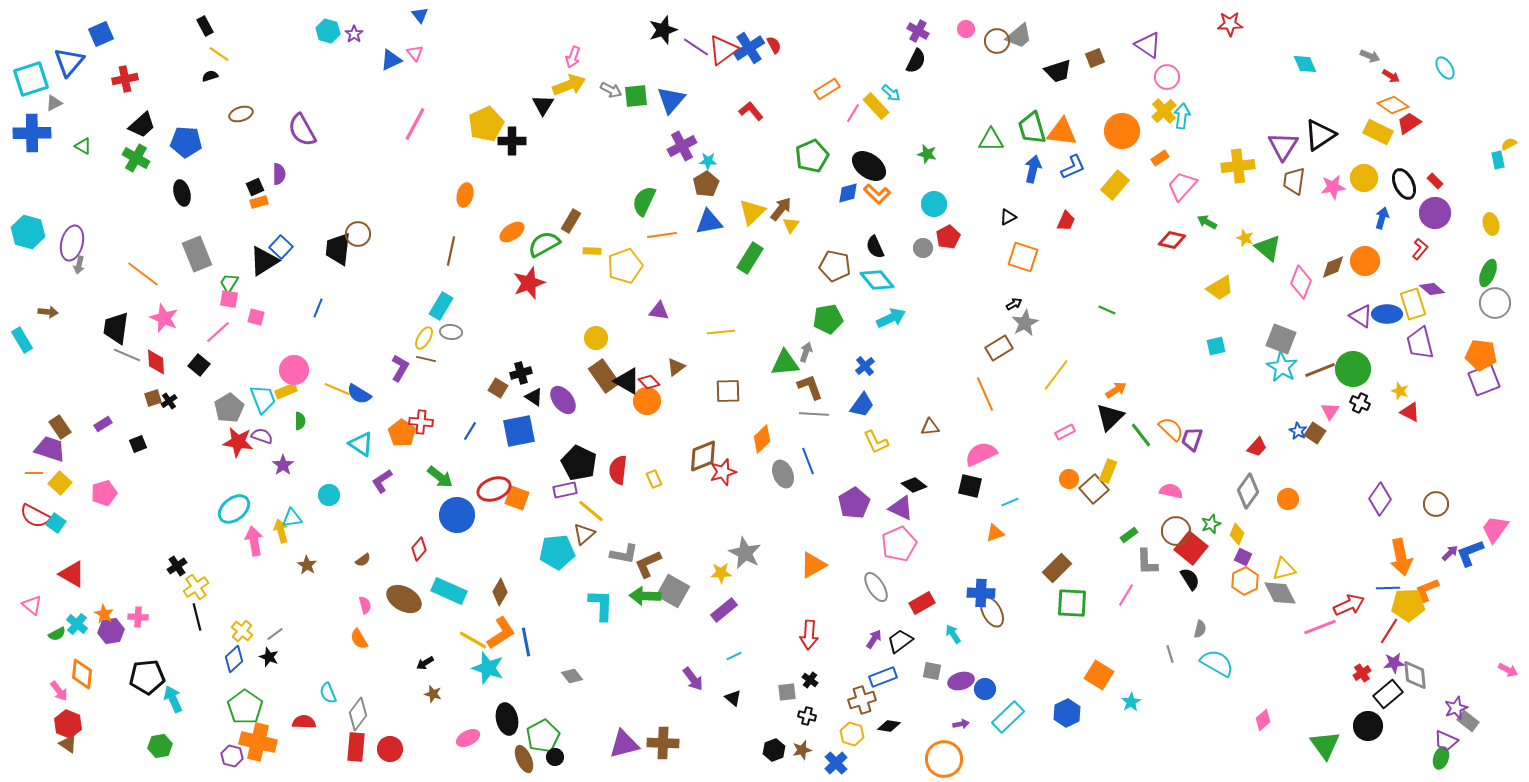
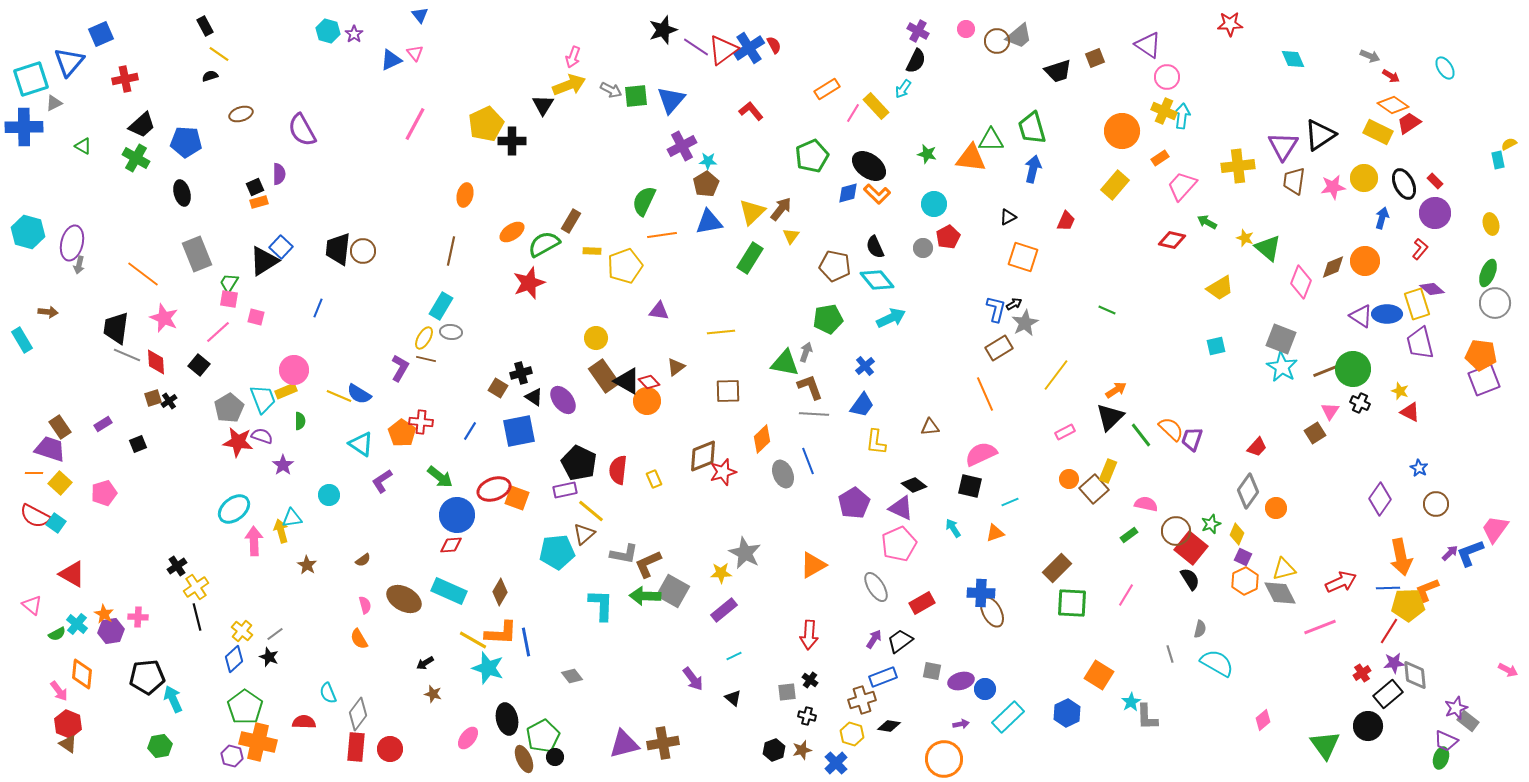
cyan diamond at (1305, 64): moved 12 px left, 5 px up
cyan arrow at (891, 93): moved 12 px right, 4 px up; rotated 84 degrees clockwise
yellow cross at (1164, 111): rotated 25 degrees counterclockwise
orange triangle at (1062, 132): moved 91 px left, 26 px down
blue cross at (32, 133): moved 8 px left, 6 px up
blue L-shape at (1073, 167): moved 77 px left, 142 px down; rotated 52 degrees counterclockwise
yellow triangle at (791, 225): moved 11 px down
brown circle at (358, 234): moved 5 px right, 17 px down
yellow rectangle at (1413, 304): moved 4 px right
green triangle at (785, 363): rotated 16 degrees clockwise
brown line at (1320, 370): moved 8 px right
yellow line at (337, 389): moved 2 px right, 7 px down
blue star at (1298, 431): moved 121 px right, 37 px down
brown square at (1315, 433): rotated 25 degrees clockwise
yellow L-shape at (876, 442): rotated 32 degrees clockwise
pink semicircle at (1171, 491): moved 25 px left, 13 px down
orange circle at (1288, 499): moved 12 px left, 9 px down
pink arrow at (254, 541): rotated 8 degrees clockwise
red diamond at (419, 549): moved 32 px right, 4 px up; rotated 45 degrees clockwise
gray L-shape at (1147, 562): moved 155 px down
red arrow at (1349, 605): moved 8 px left, 23 px up
orange L-shape at (501, 633): rotated 36 degrees clockwise
cyan arrow at (953, 634): moved 106 px up
pink ellipse at (468, 738): rotated 25 degrees counterclockwise
brown cross at (663, 743): rotated 12 degrees counterclockwise
